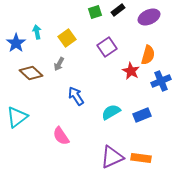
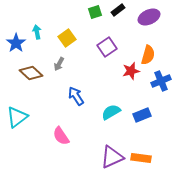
red star: rotated 30 degrees clockwise
